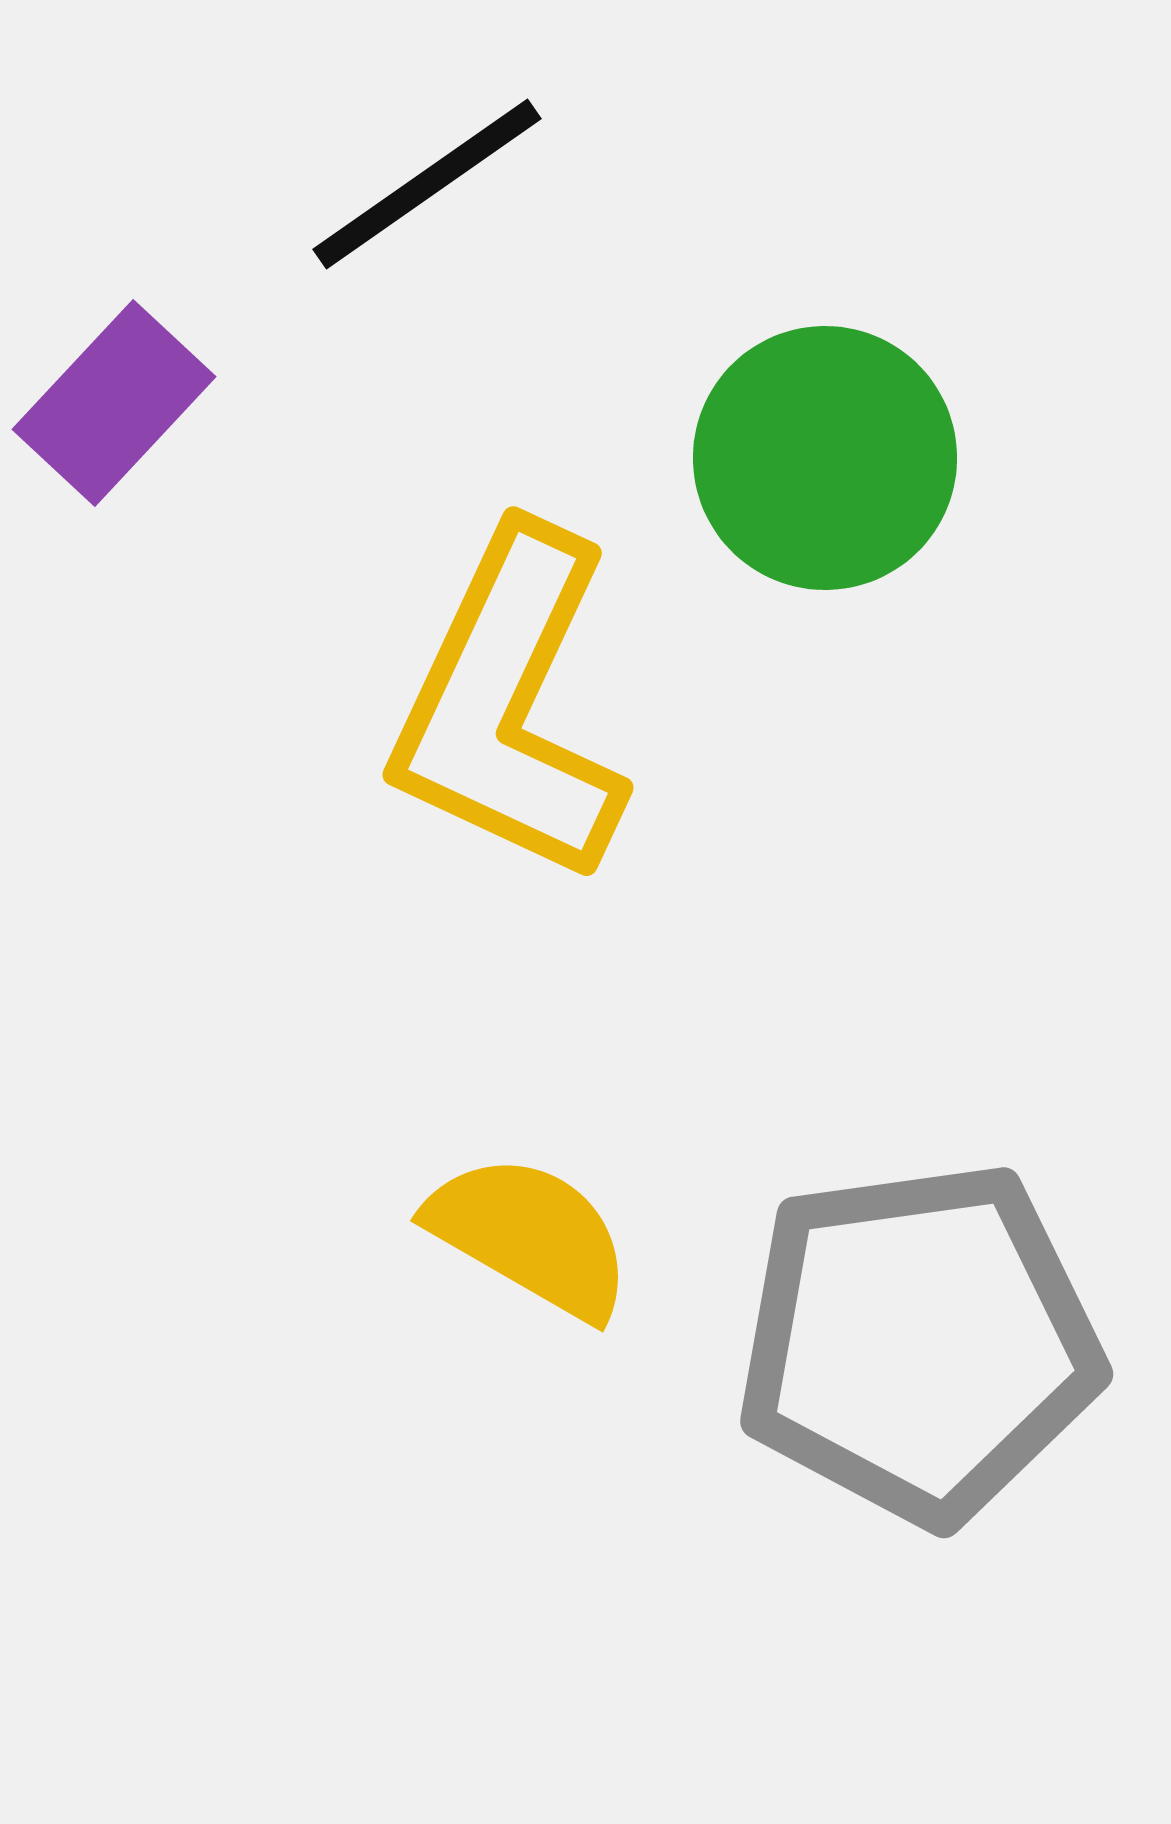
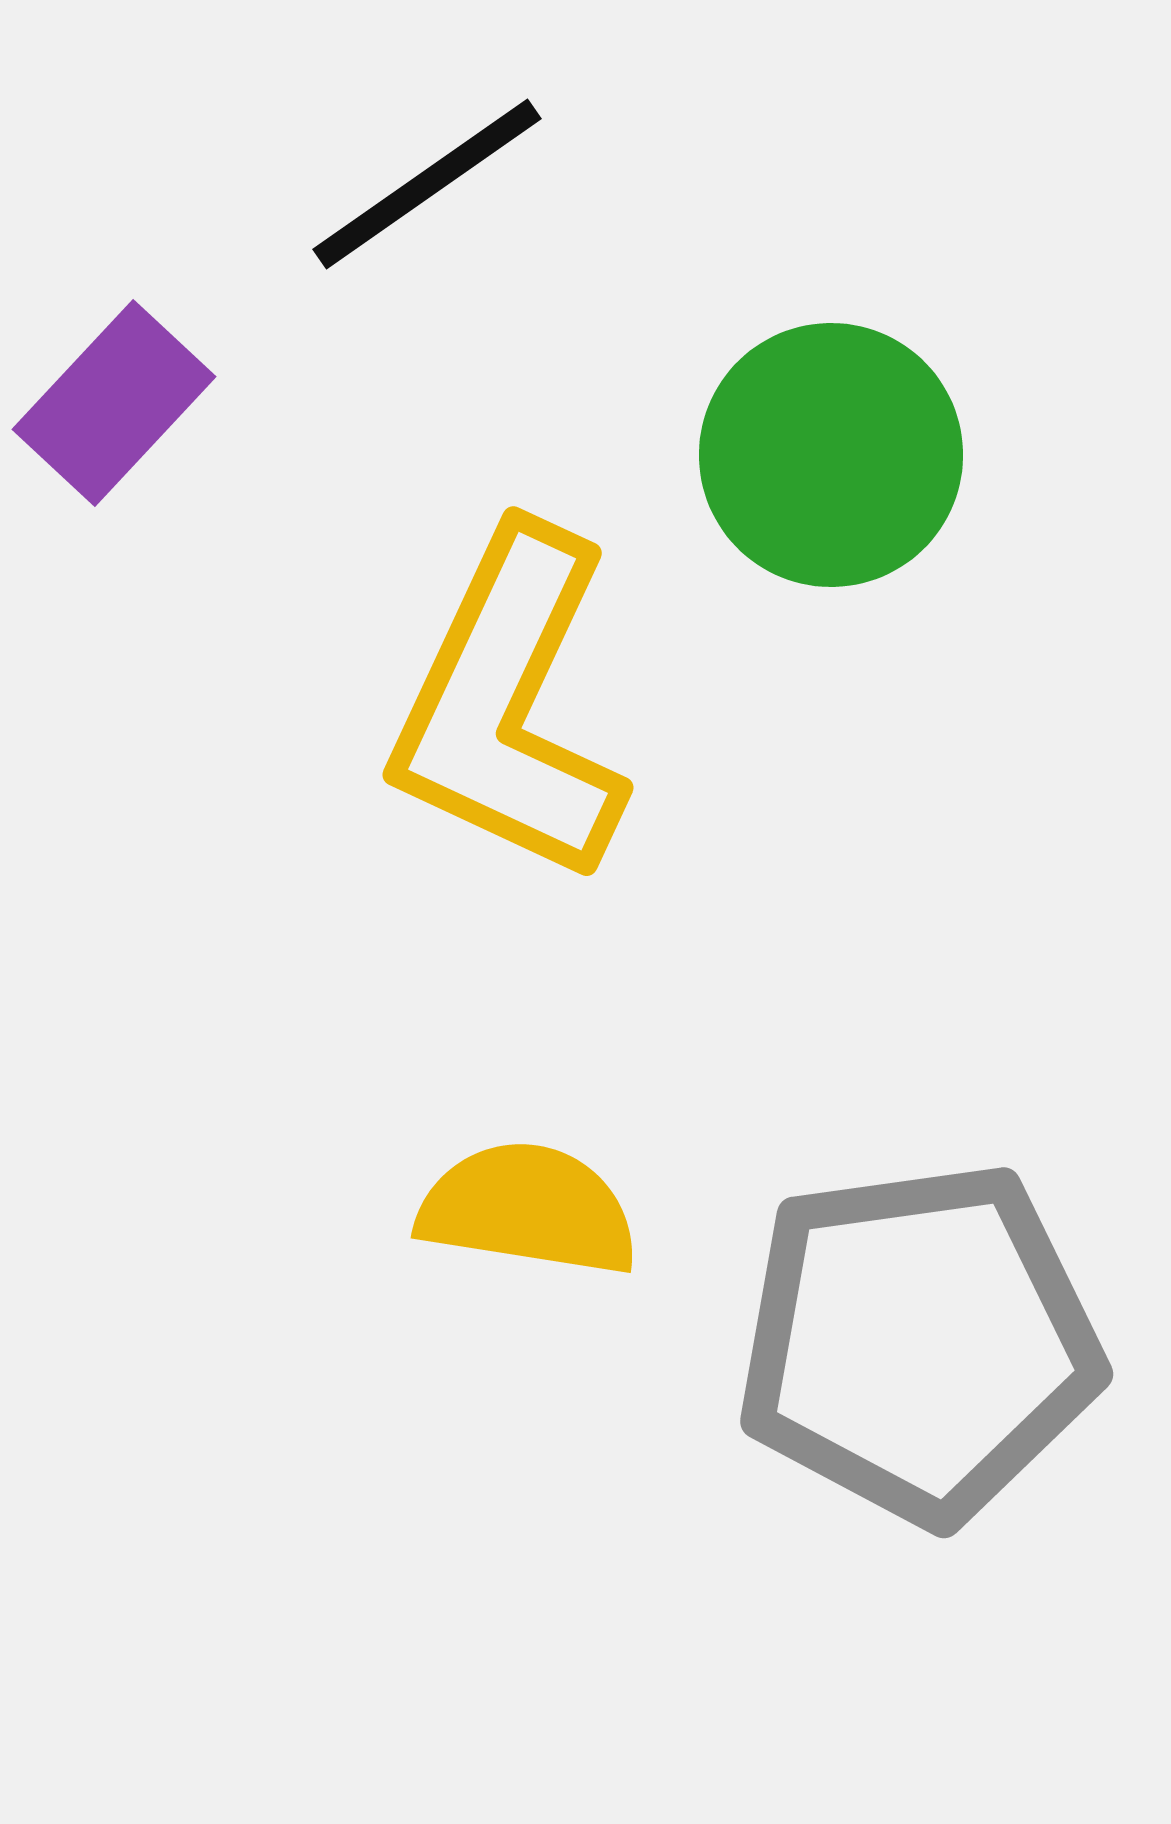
green circle: moved 6 px right, 3 px up
yellow semicircle: moved 2 px left, 27 px up; rotated 21 degrees counterclockwise
